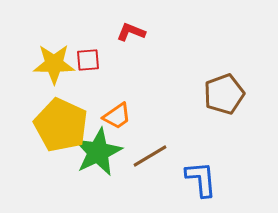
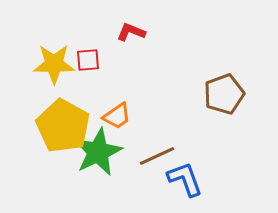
yellow pentagon: moved 2 px right, 1 px down; rotated 4 degrees clockwise
brown line: moved 7 px right; rotated 6 degrees clockwise
blue L-shape: moved 16 px left; rotated 15 degrees counterclockwise
